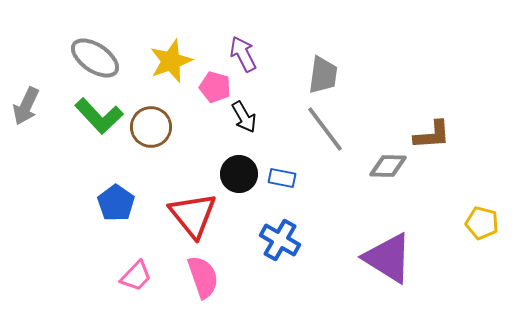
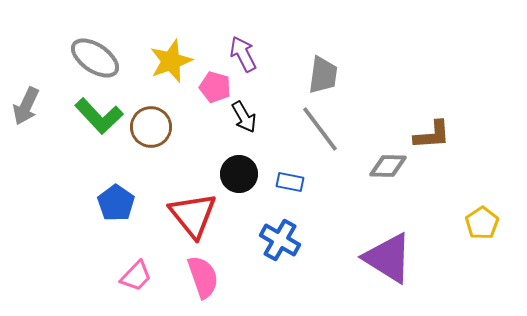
gray line: moved 5 px left
blue rectangle: moved 8 px right, 4 px down
yellow pentagon: rotated 24 degrees clockwise
